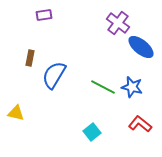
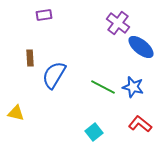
brown rectangle: rotated 14 degrees counterclockwise
blue star: moved 1 px right
cyan square: moved 2 px right
